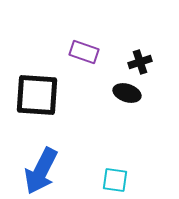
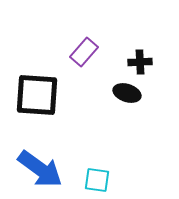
purple rectangle: rotated 68 degrees counterclockwise
black cross: rotated 15 degrees clockwise
blue arrow: moved 1 px left, 2 px up; rotated 81 degrees counterclockwise
cyan square: moved 18 px left
